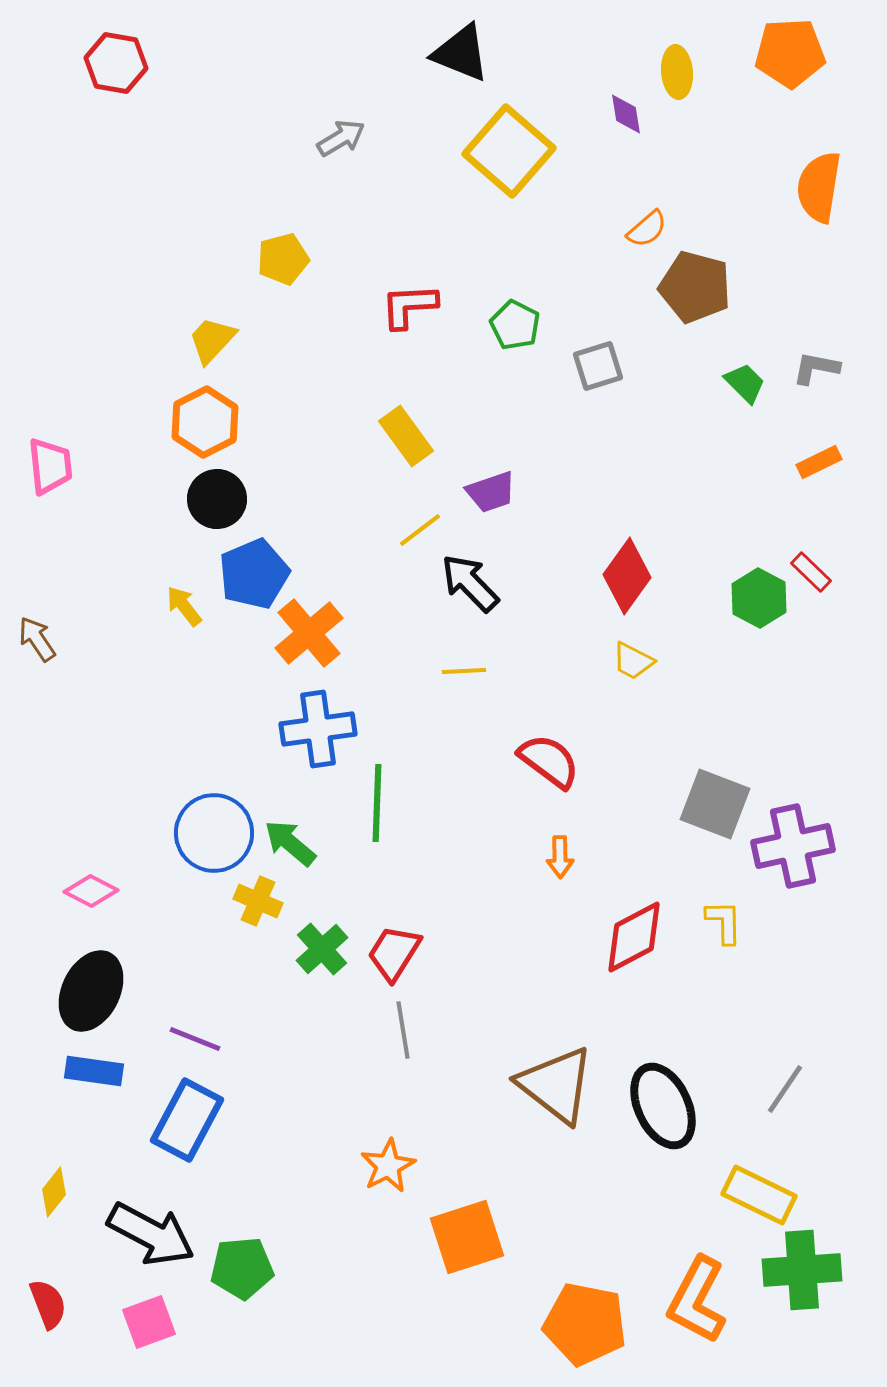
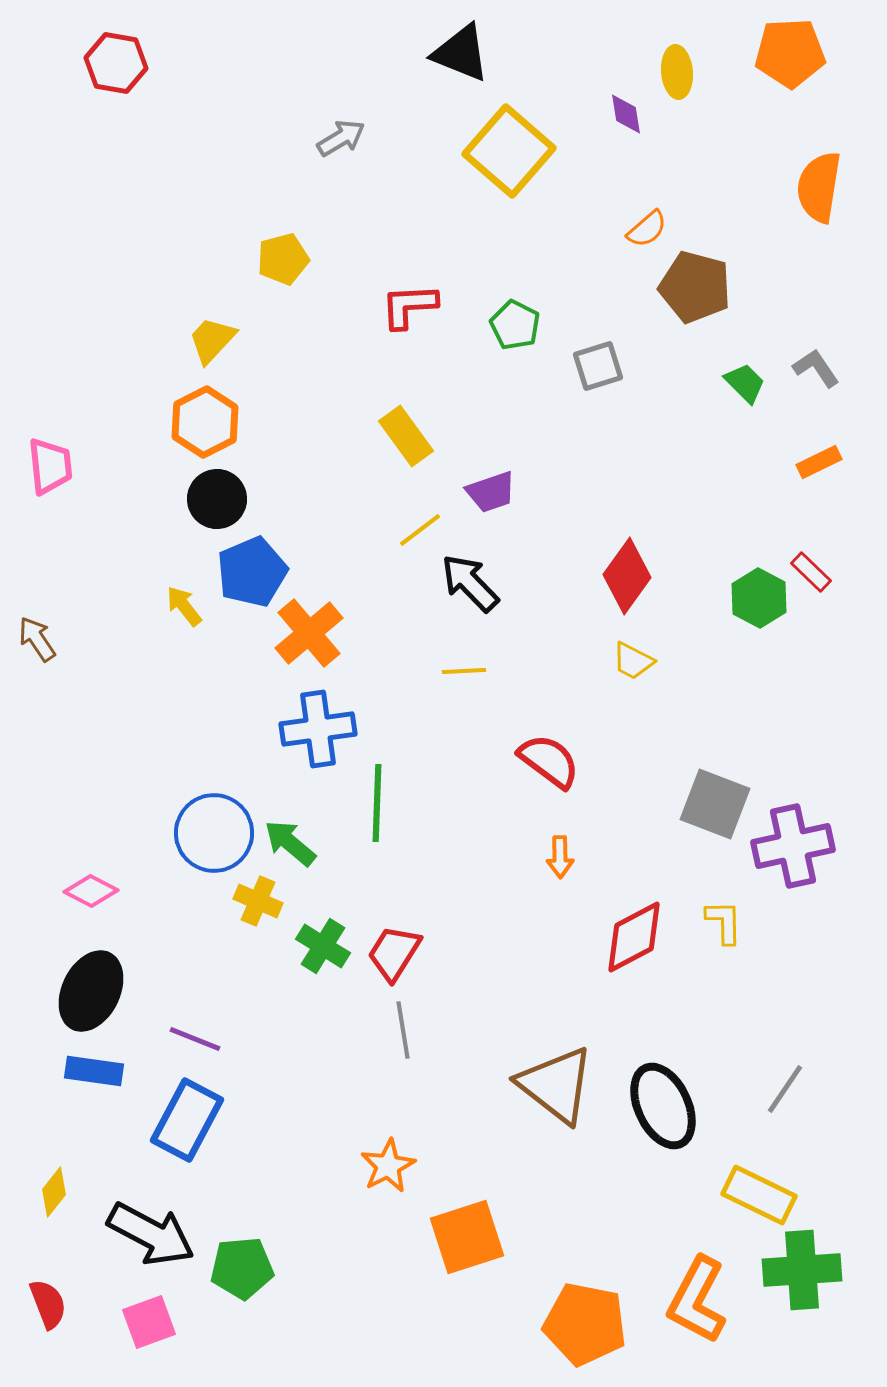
gray L-shape at (816, 368): rotated 45 degrees clockwise
blue pentagon at (254, 574): moved 2 px left, 2 px up
green cross at (322, 949): moved 1 px right, 3 px up; rotated 16 degrees counterclockwise
